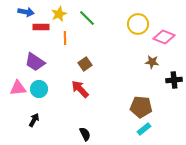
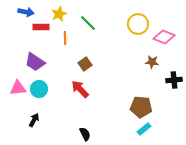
green line: moved 1 px right, 5 px down
